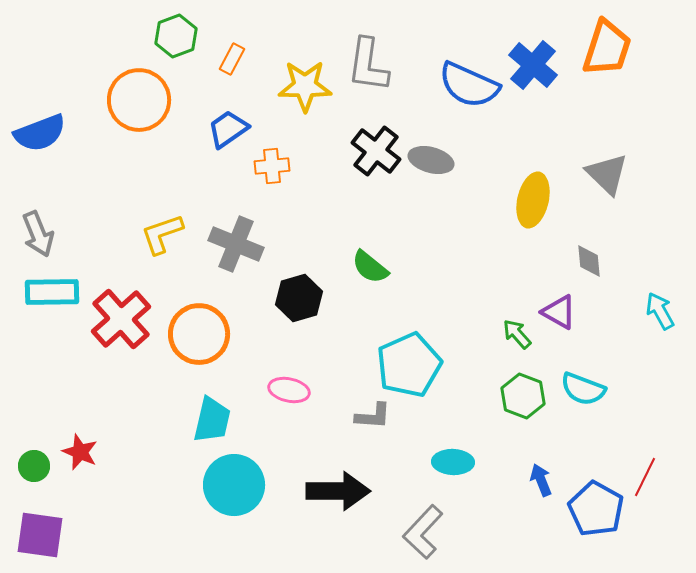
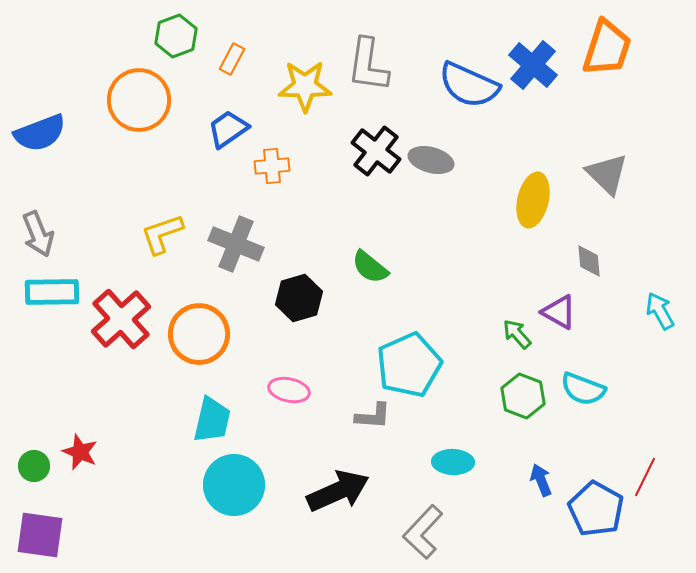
black arrow at (338, 491): rotated 24 degrees counterclockwise
